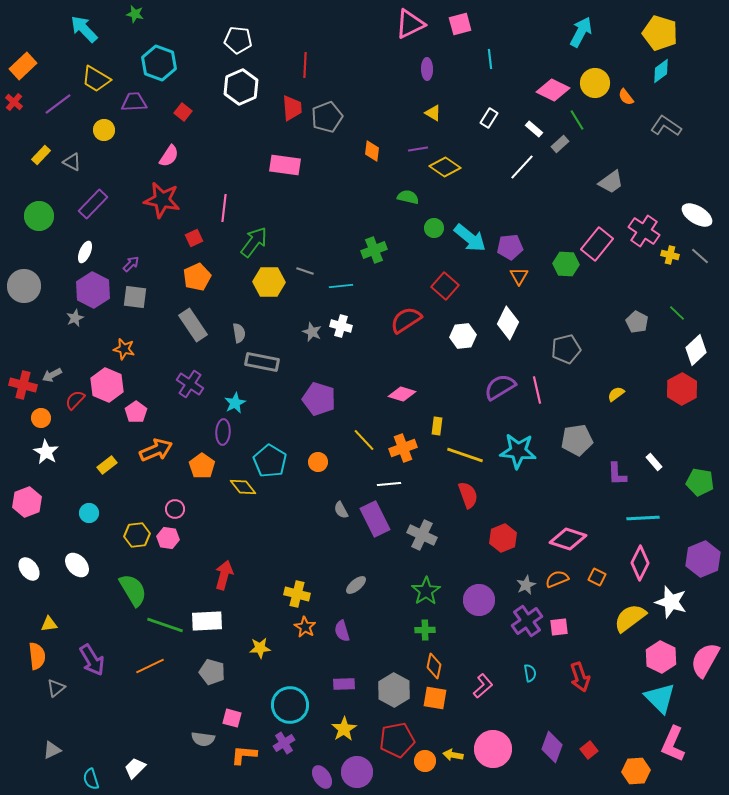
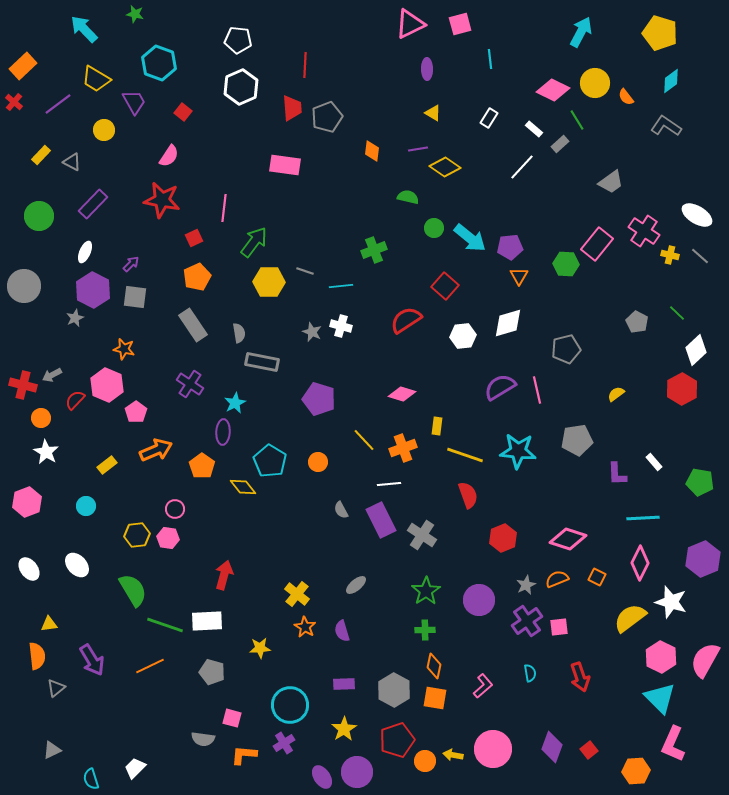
cyan diamond at (661, 71): moved 10 px right, 10 px down
purple trapezoid at (134, 102): rotated 64 degrees clockwise
white diamond at (508, 323): rotated 48 degrees clockwise
cyan circle at (89, 513): moved 3 px left, 7 px up
purple rectangle at (375, 519): moved 6 px right, 1 px down
gray cross at (422, 535): rotated 8 degrees clockwise
yellow cross at (297, 594): rotated 25 degrees clockwise
red pentagon at (397, 740): rotated 8 degrees counterclockwise
